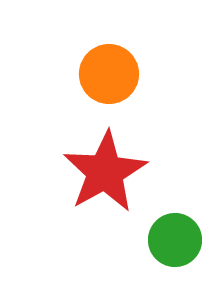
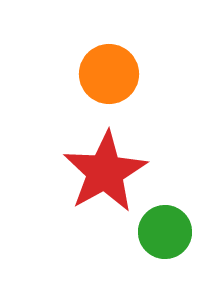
green circle: moved 10 px left, 8 px up
